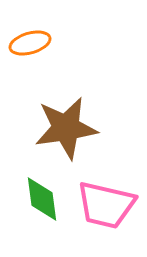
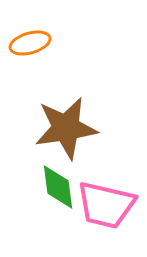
green diamond: moved 16 px right, 12 px up
